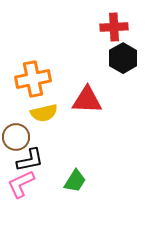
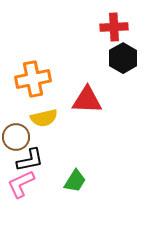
yellow semicircle: moved 5 px down
